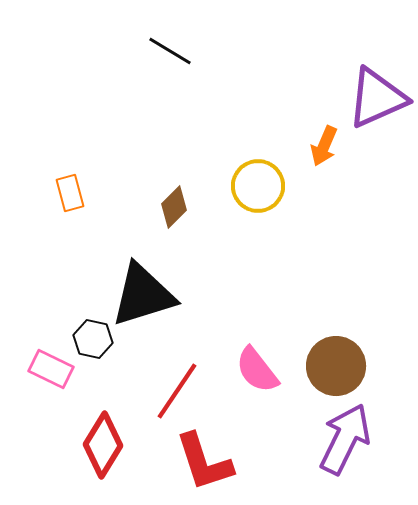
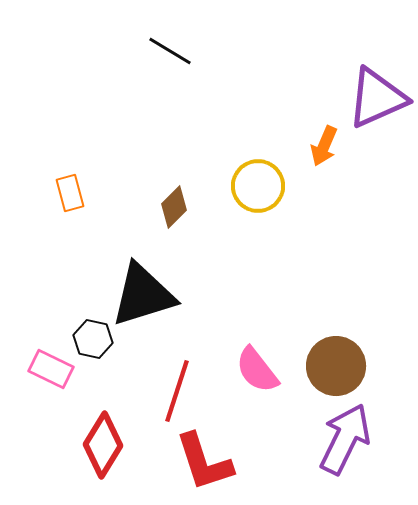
red line: rotated 16 degrees counterclockwise
